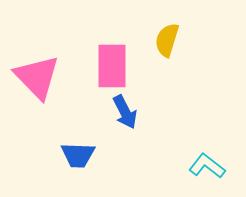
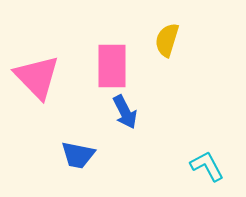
blue trapezoid: rotated 9 degrees clockwise
cyan L-shape: rotated 24 degrees clockwise
